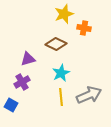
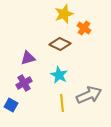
orange cross: rotated 24 degrees clockwise
brown diamond: moved 4 px right
purple triangle: moved 1 px up
cyan star: moved 2 px left, 2 px down; rotated 18 degrees counterclockwise
purple cross: moved 2 px right, 1 px down
yellow line: moved 1 px right, 6 px down
